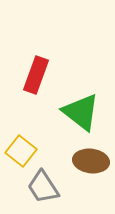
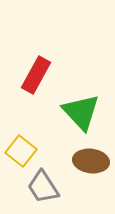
red rectangle: rotated 9 degrees clockwise
green triangle: rotated 9 degrees clockwise
